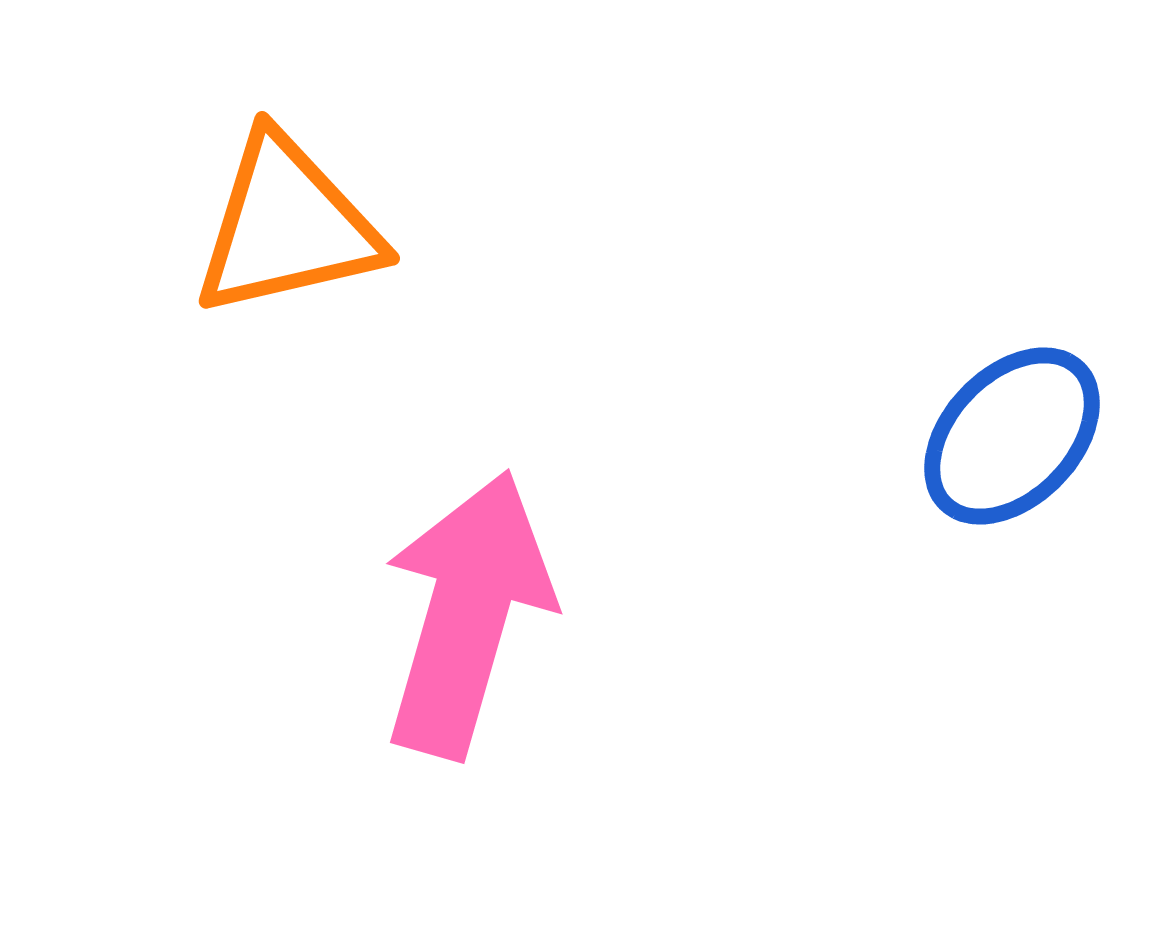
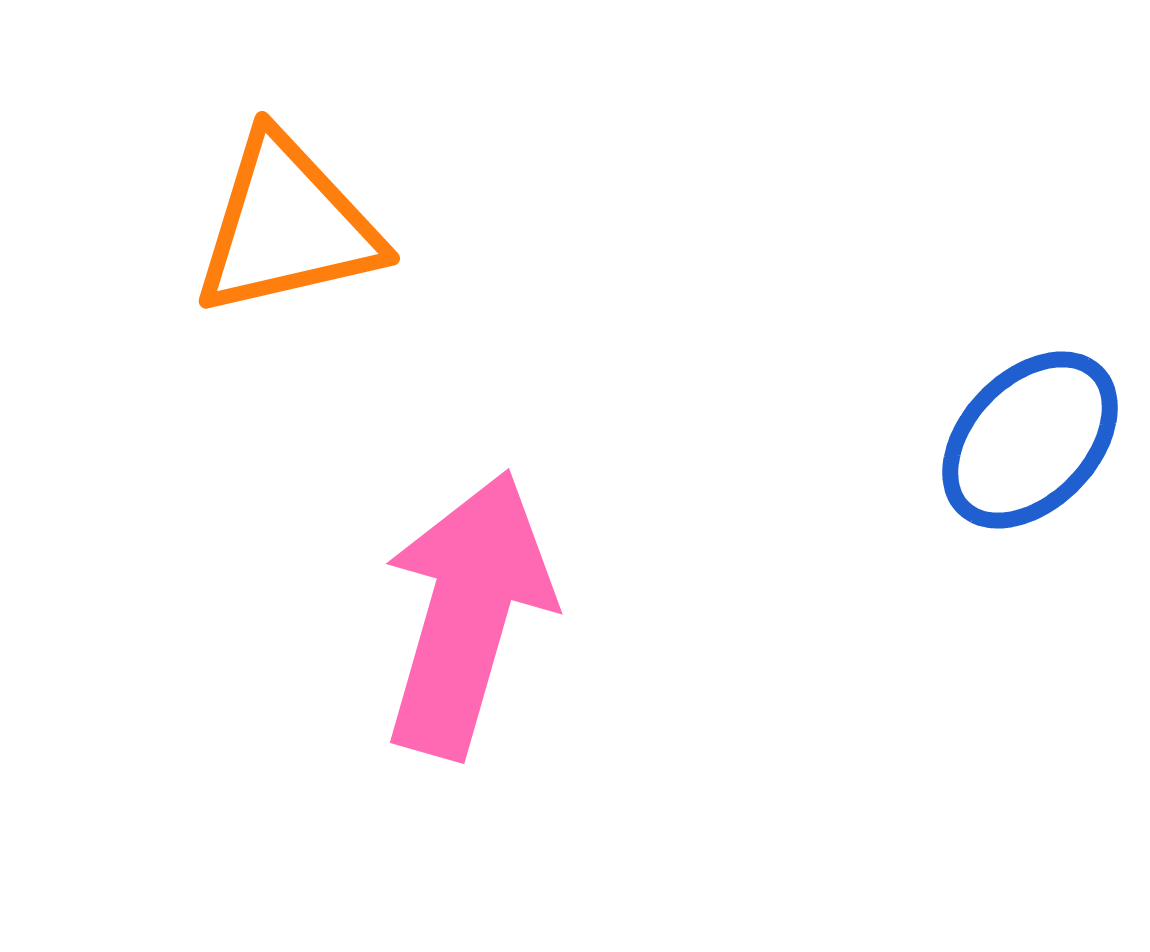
blue ellipse: moved 18 px right, 4 px down
